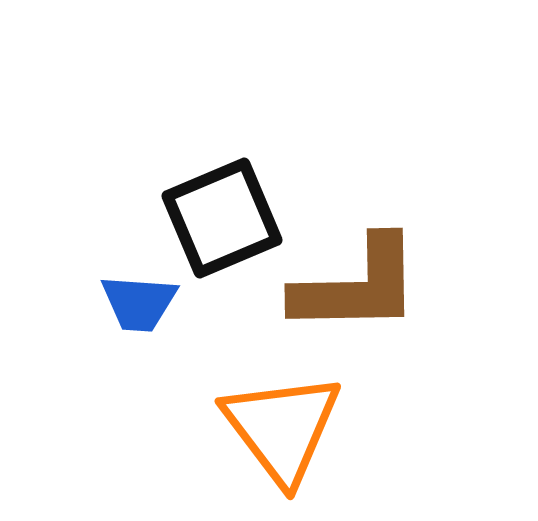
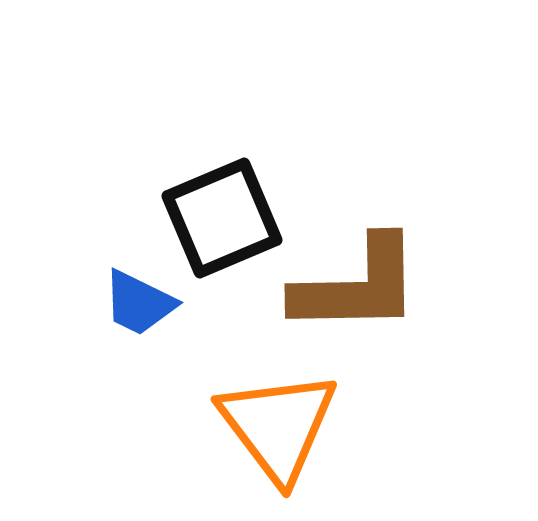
blue trapezoid: rotated 22 degrees clockwise
orange triangle: moved 4 px left, 2 px up
